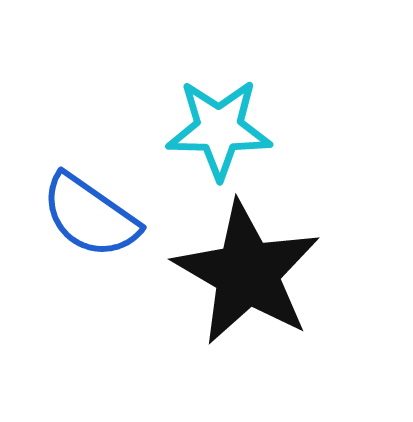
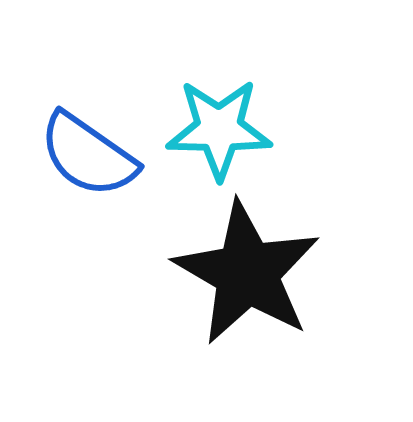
blue semicircle: moved 2 px left, 61 px up
